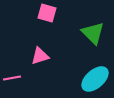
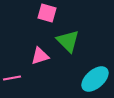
green triangle: moved 25 px left, 8 px down
